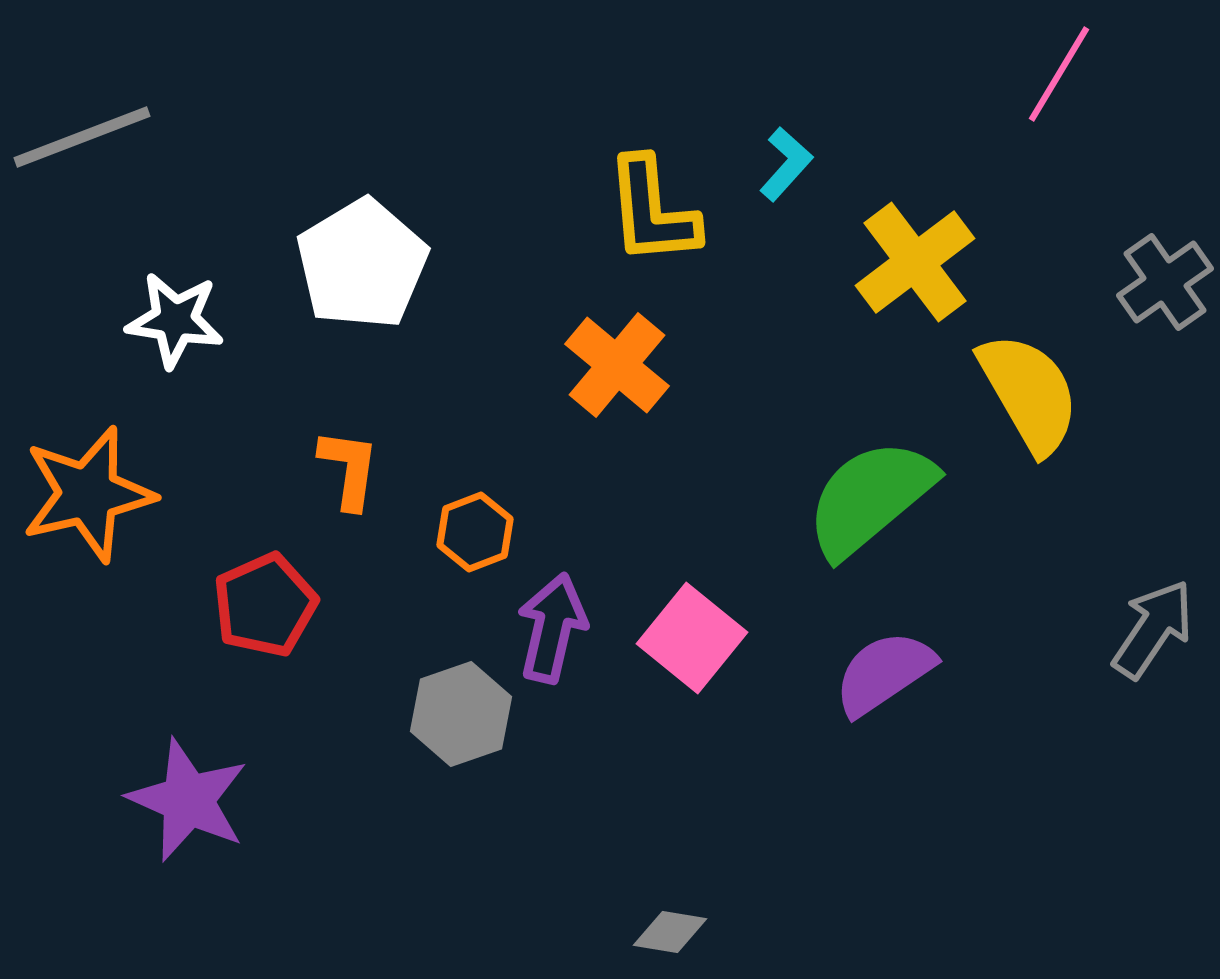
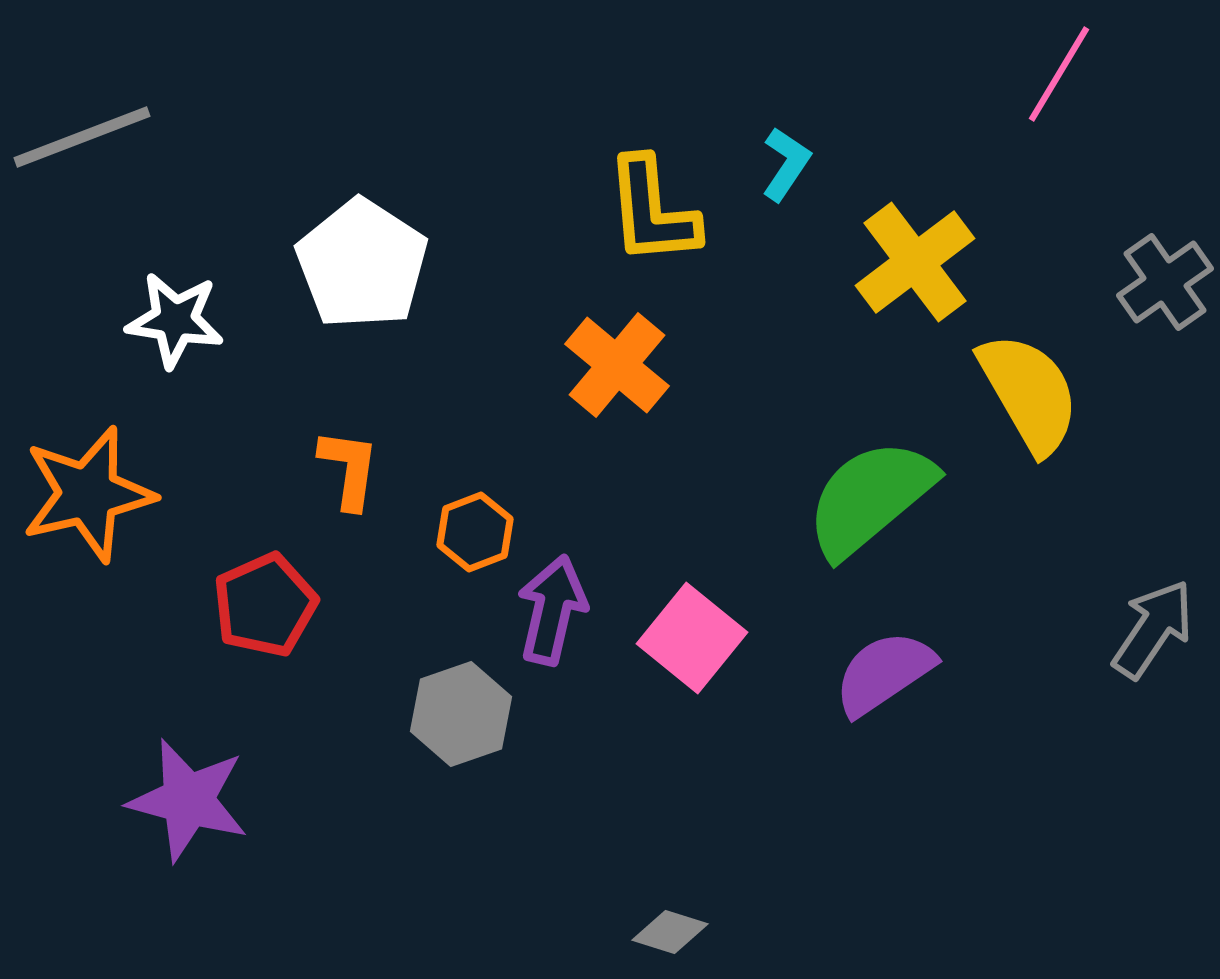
cyan L-shape: rotated 8 degrees counterclockwise
white pentagon: rotated 8 degrees counterclockwise
purple arrow: moved 18 px up
purple star: rotated 9 degrees counterclockwise
gray diamond: rotated 8 degrees clockwise
